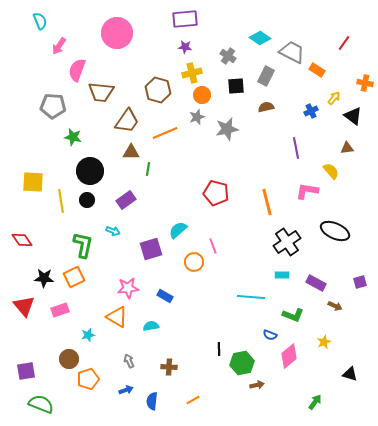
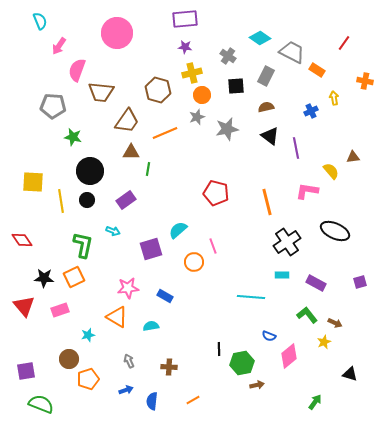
orange cross at (365, 83): moved 2 px up
yellow arrow at (334, 98): rotated 48 degrees counterclockwise
black triangle at (353, 116): moved 83 px left, 20 px down
brown triangle at (347, 148): moved 6 px right, 9 px down
brown arrow at (335, 306): moved 17 px down
green L-shape at (293, 315): moved 14 px right; rotated 150 degrees counterclockwise
blue semicircle at (270, 335): moved 1 px left, 1 px down
